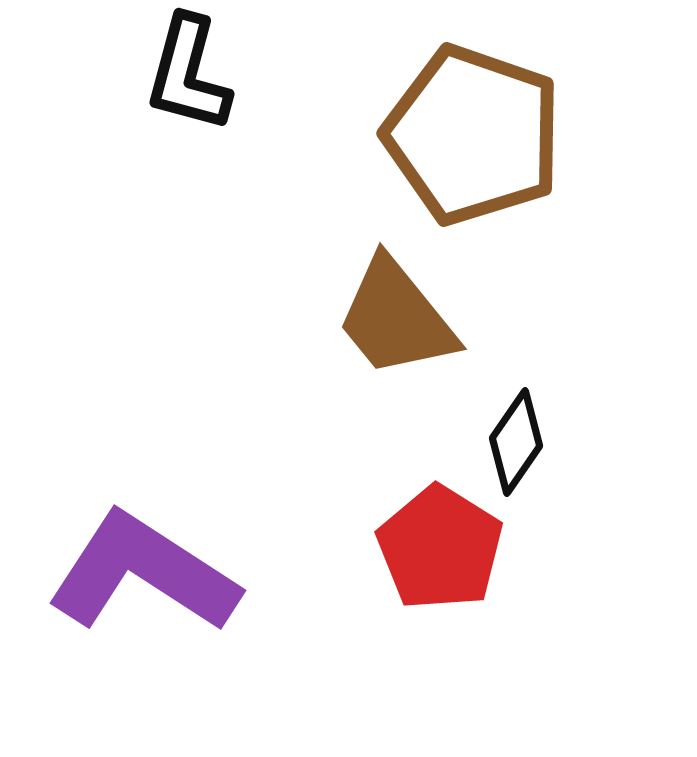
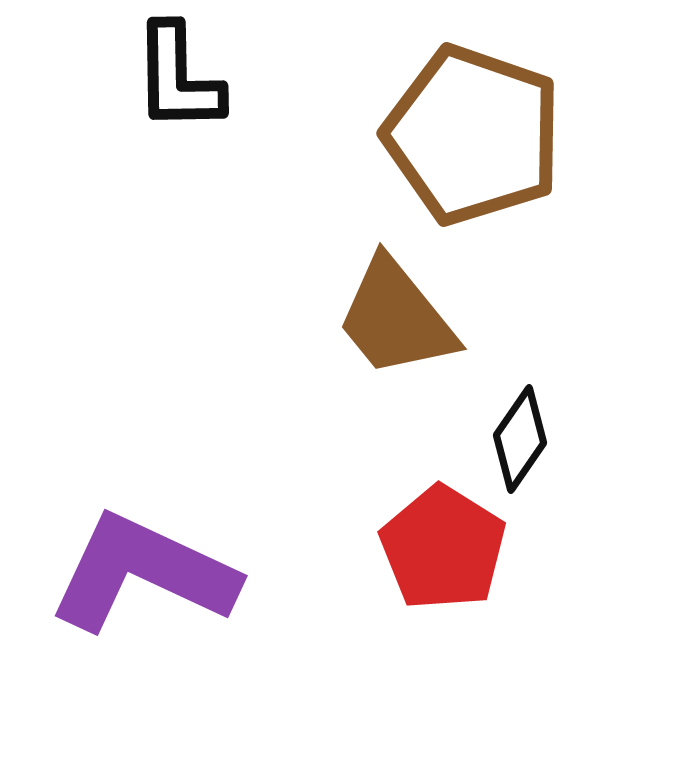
black L-shape: moved 10 px left, 4 px down; rotated 16 degrees counterclockwise
black diamond: moved 4 px right, 3 px up
red pentagon: moved 3 px right
purple L-shape: rotated 8 degrees counterclockwise
